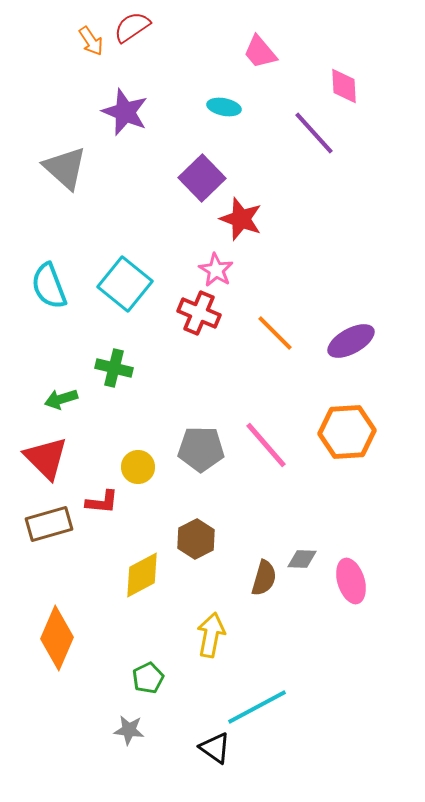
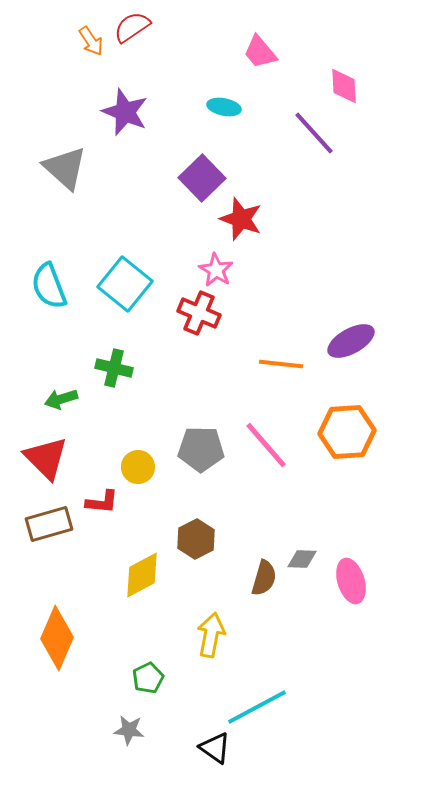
orange line: moved 6 px right, 31 px down; rotated 39 degrees counterclockwise
